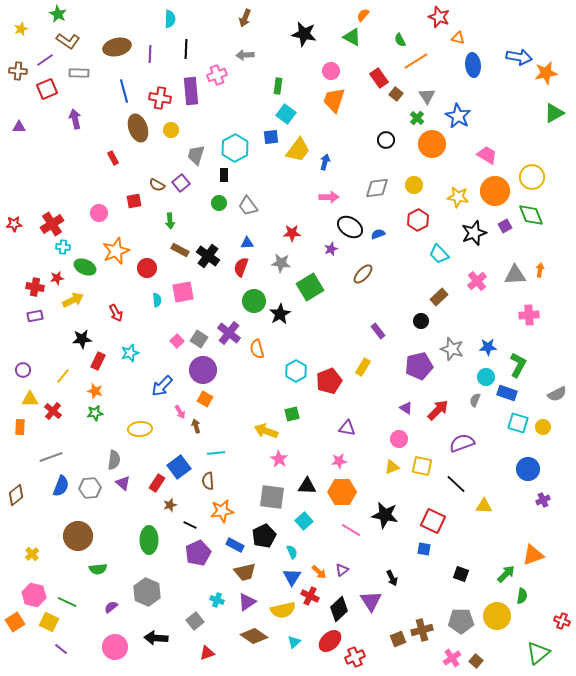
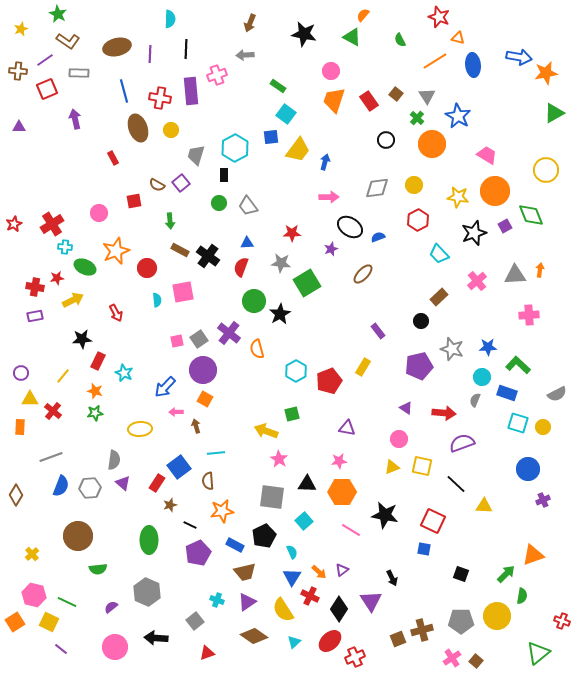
brown arrow at (245, 18): moved 5 px right, 5 px down
orange line at (416, 61): moved 19 px right
red rectangle at (379, 78): moved 10 px left, 23 px down
green rectangle at (278, 86): rotated 63 degrees counterclockwise
yellow circle at (532, 177): moved 14 px right, 7 px up
red star at (14, 224): rotated 21 degrees counterclockwise
blue semicircle at (378, 234): moved 3 px down
cyan cross at (63, 247): moved 2 px right
green square at (310, 287): moved 3 px left, 4 px up
gray square at (199, 339): rotated 24 degrees clockwise
pink square at (177, 341): rotated 32 degrees clockwise
cyan star at (130, 353): moved 6 px left, 20 px down; rotated 30 degrees counterclockwise
green L-shape at (518, 365): rotated 75 degrees counterclockwise
purple circle at (23, 370): moved 2 px left, 3 px down
cyan circle at (486, 377): moved 4 px left
blue arrow at (162, 386): moved 3 px right, 1 px down
red arrow at (438, 410): moved 6 px right, 3 px down; rotated 50 degrees clockwise
pink arrow at (180, 412): moved 4 px left; rotated 120 degrees clockwise
black triangle at (307, 486): moved 2 px up
brown diamond at (16, 495): rotated 20 degrees counterclockwise
black diamond at (339, 609): rotated 15 degrees counterclockwise
yellow semicircle at (283, 610): rotated 70 degrees clockwise
